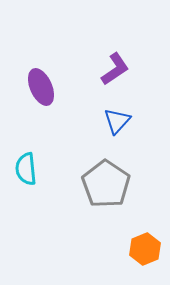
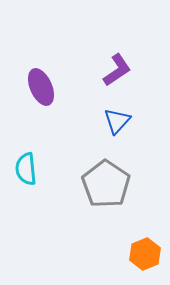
purple L-shape: moved 2 px right, 1 px down
orange hexagon: moved 5 px down
